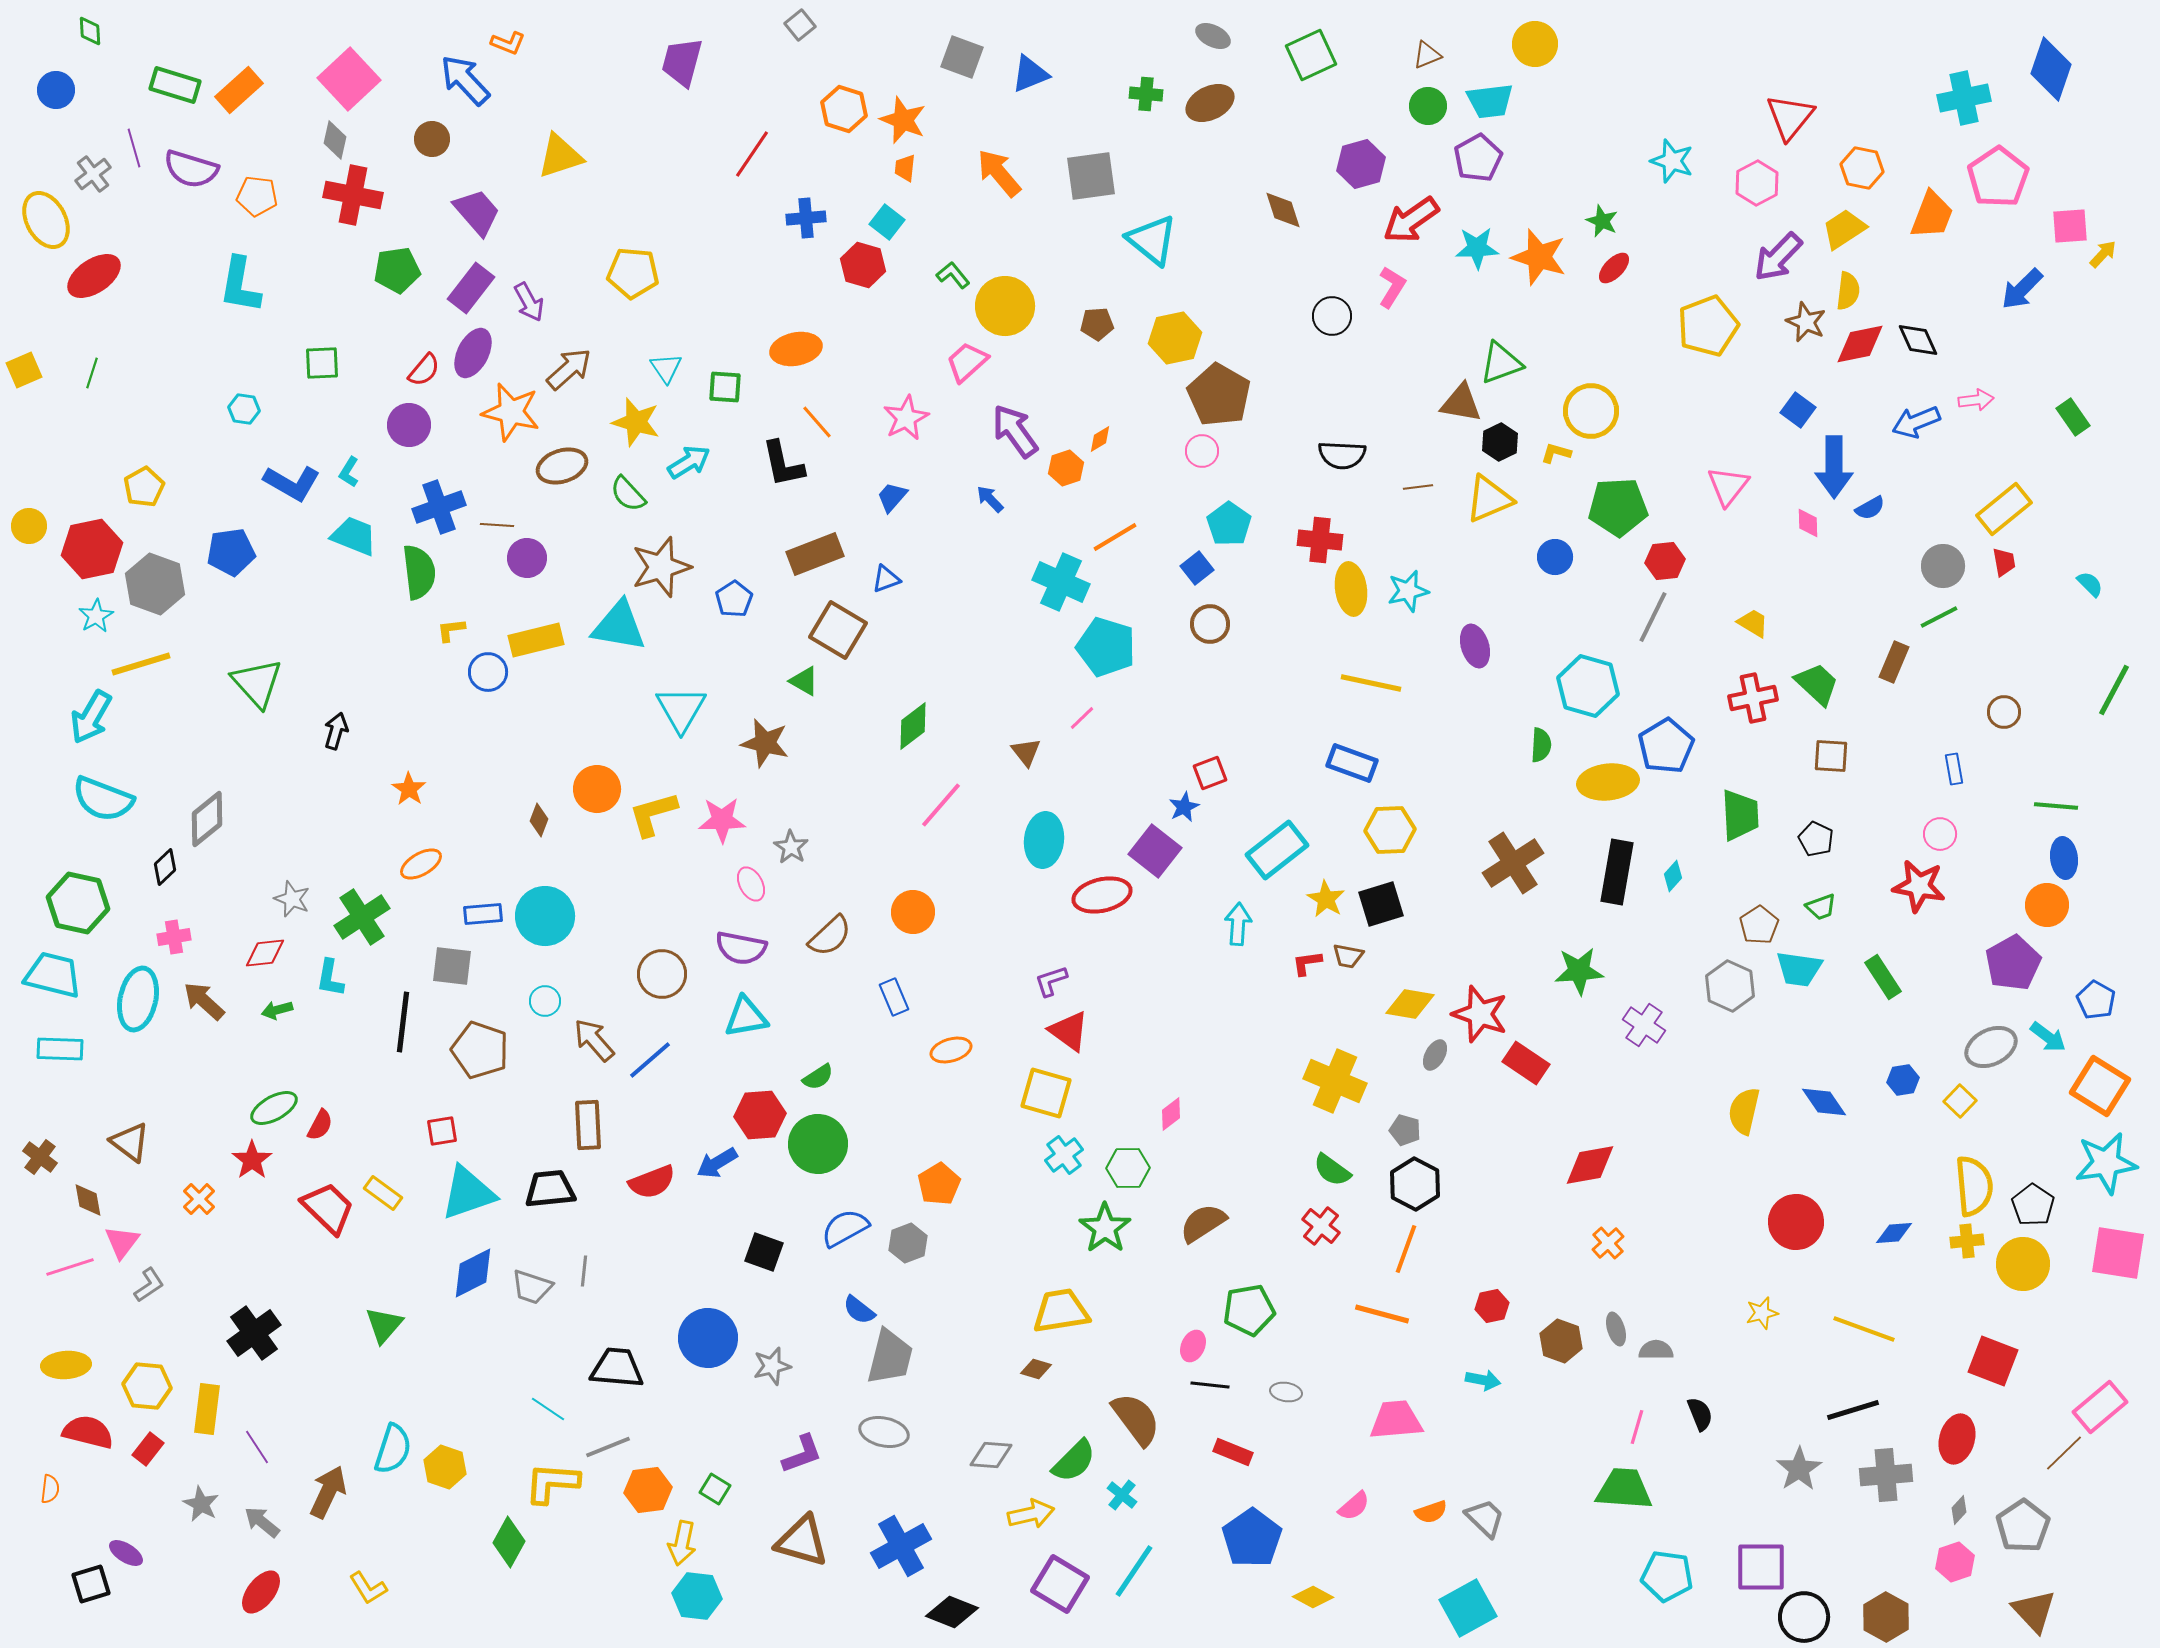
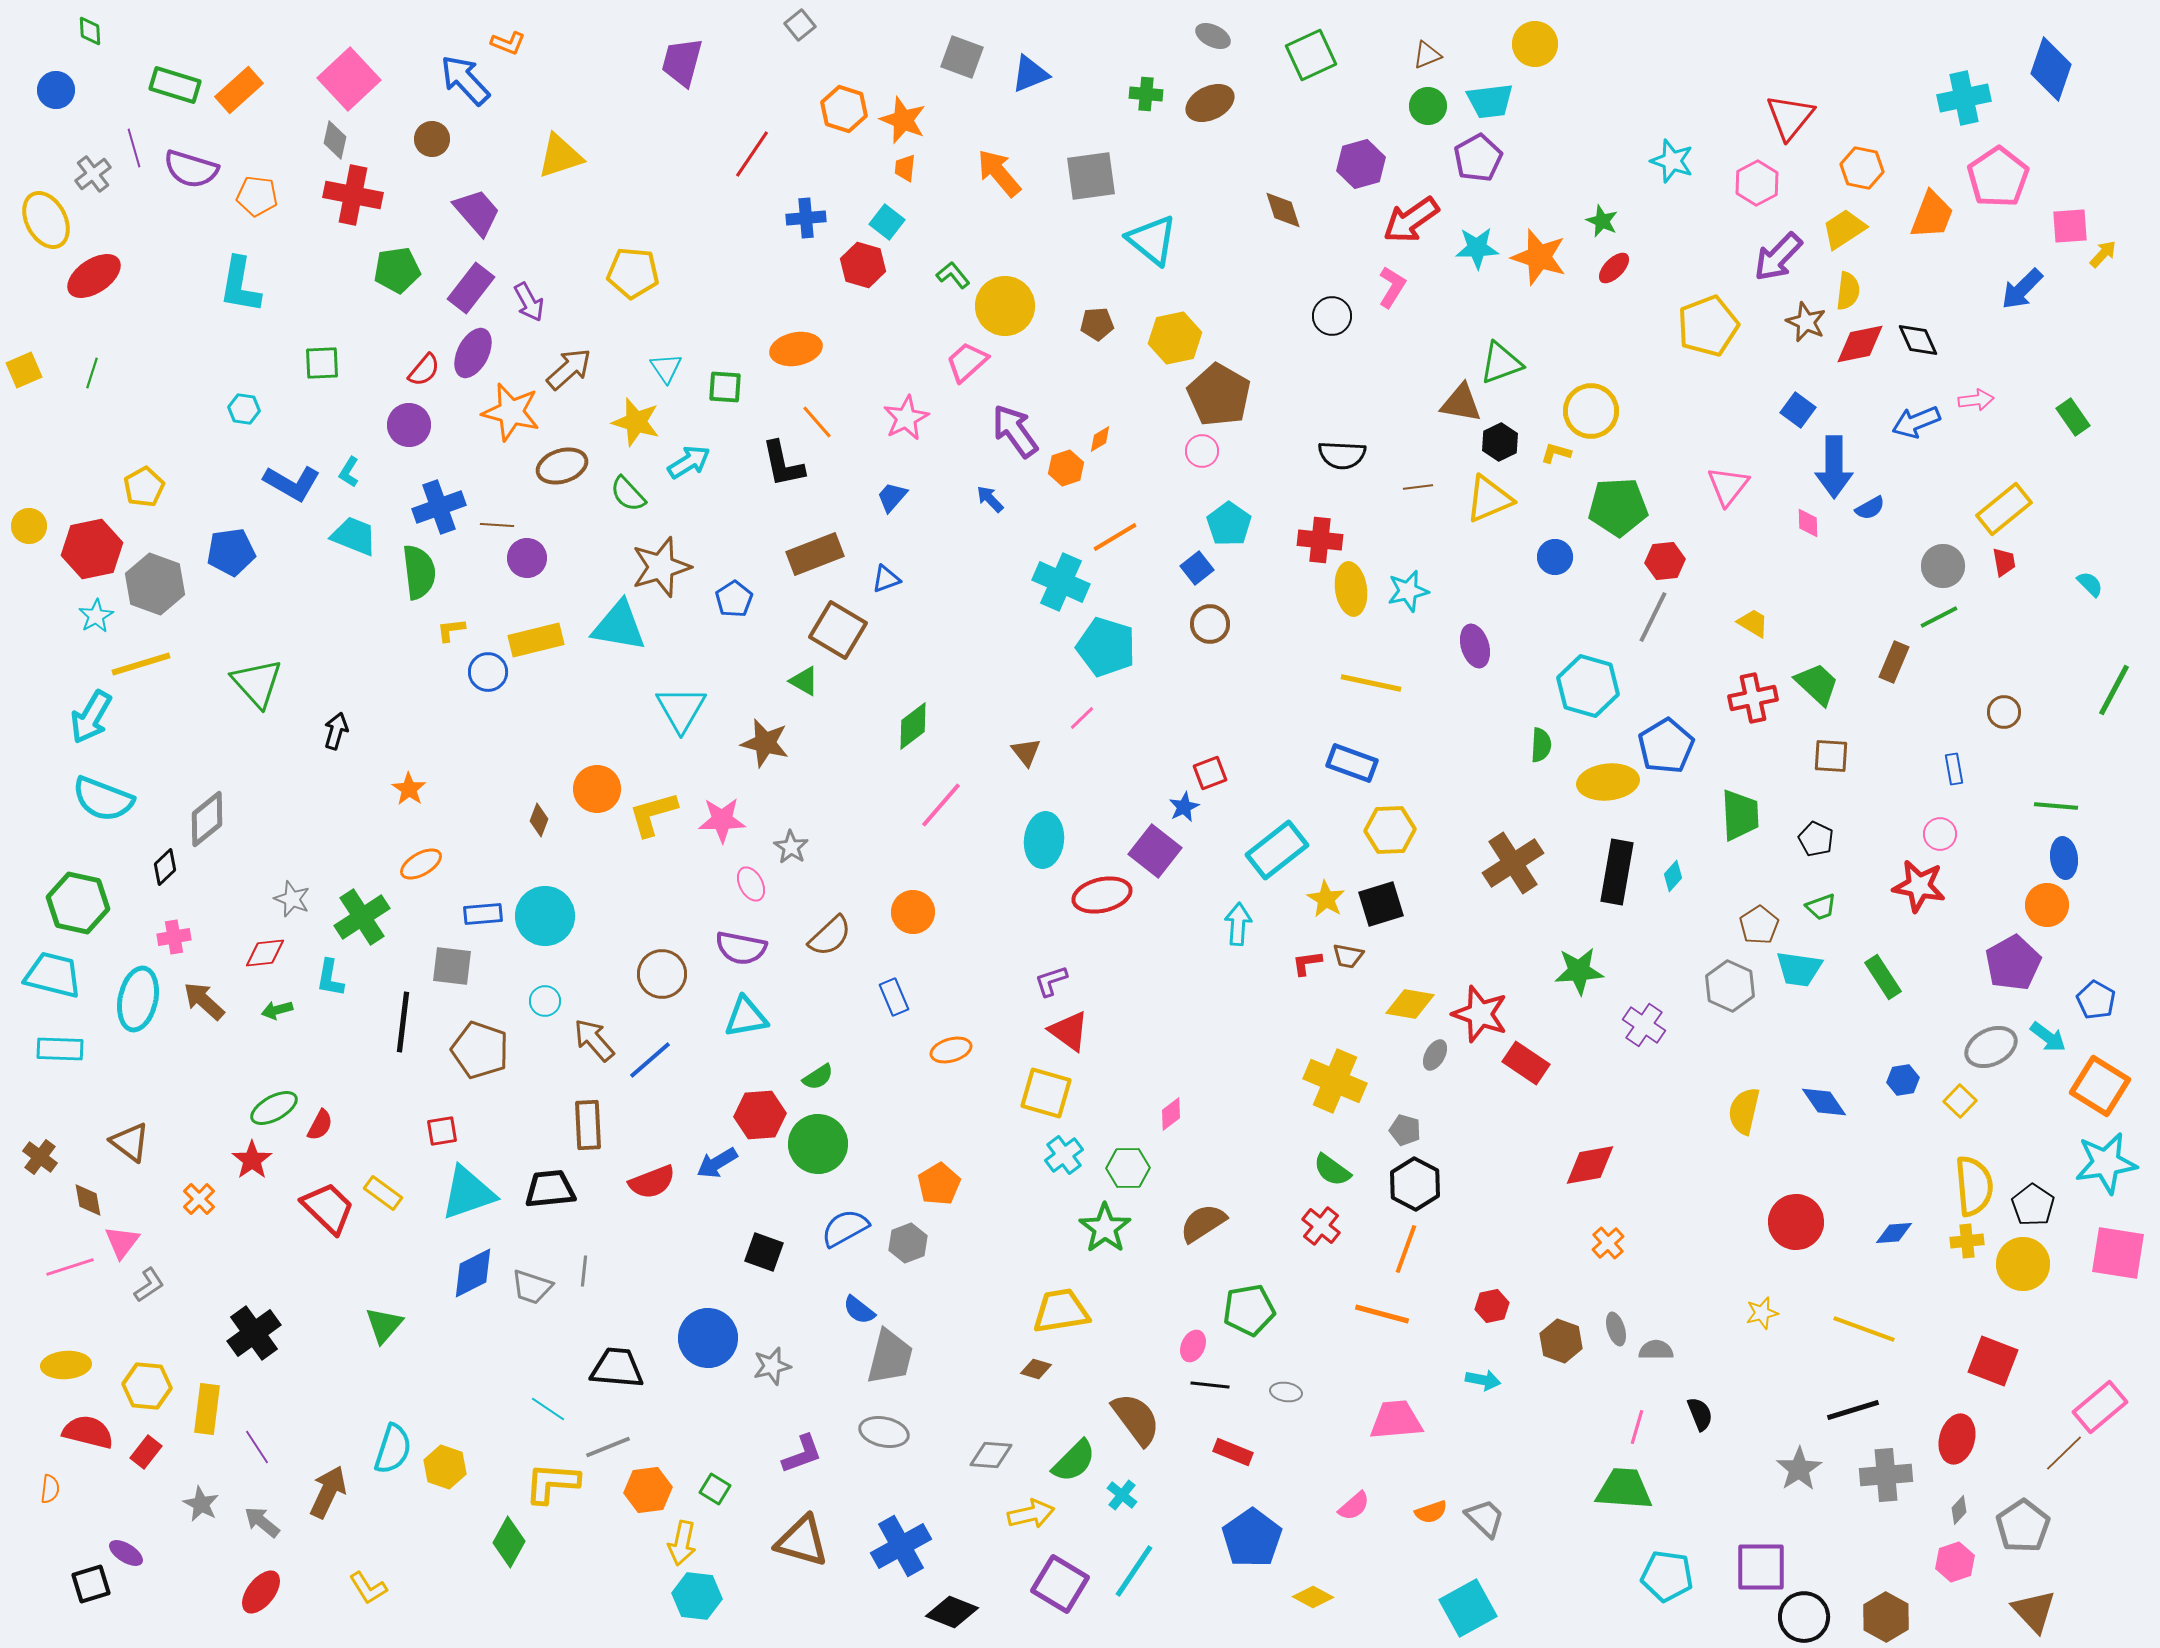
red rectangle at (148, 1449): moved 2 px left, 3 px down
